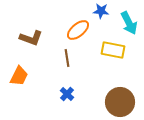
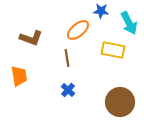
orange trapezoid: rotated 35 degrees counterclockwise
blue cross: moved 1 px right, 4 px up
